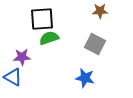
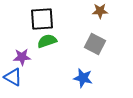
green semicircle: moved 2 px left, 3 px down
blue star: moved 2 px left
